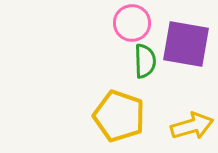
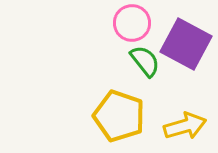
purple square: rotated 18 degrees clockwise
green semicircle: rotated 36 degrees counterclockwise
yellow arrow: moved 7 px left
